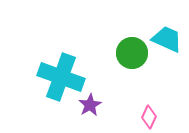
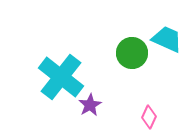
cyan cross: rotated 18 degrees clockwise
